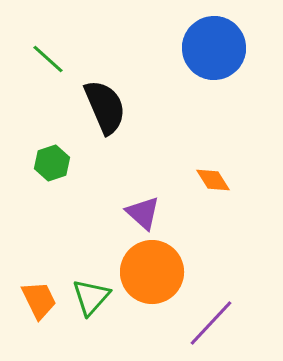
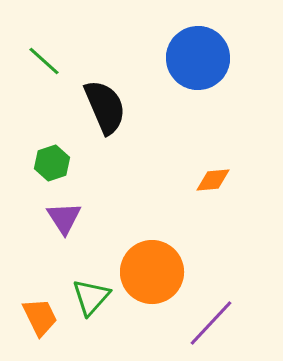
blue circle: moved 16 px left, 10 px down
green line: moved 4 px left, 2 px down
orange diamond: rotated 63 degrees counterclockwise
purple triangle: moved 79 px left, 5 px down; rotated 15 degrees clockwise
orange trapezoid: moved 1 px right, 17 px down
